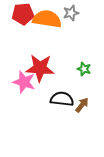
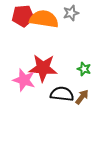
red pentagon: moved 2 px down
orange semicircle: moved 3 px left
red star: moved 3 px right
pink star: moved 2 px up
black semicircle: moved 5 px up
brown arrow: moved 8 px up
